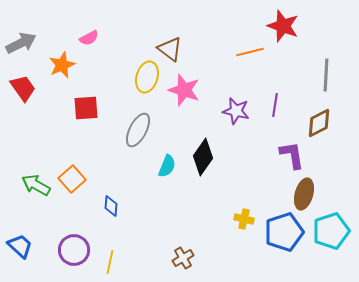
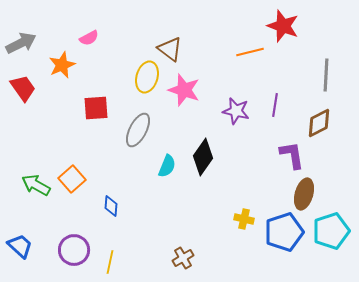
red square: moved 10 px right
